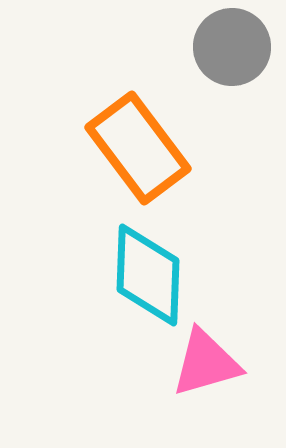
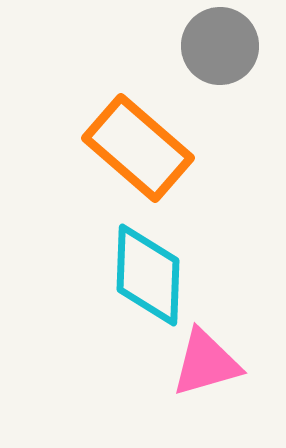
gray circle: moved 12 px left, 1 px up
orange rectangle: rotated 12 degrees counterclockwise
